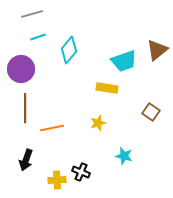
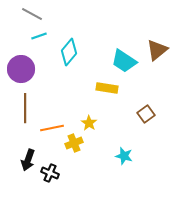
gray line: rotated 45 degrees clockwise
cyan line: moved 1 px right, 1 px up
cyan diamond: moved 2 px down
cyan trapezoid: rotated 52 degrees clockwise
brown square: moved 5 px left, 2 px down; rotated 18 degrees clockwise
yellow star: moved 9 px left; rotated 21 degrees counterclockwise
black arrow: moved 2 px right
black cross: moved 31 px left, 1 px down
yellow cross: moved 17 px right, 37 px up; rotated 18 degrees counterclockwise
